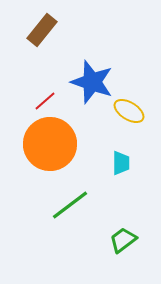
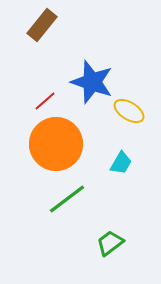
brown rectangle: moved 5 px up
orange circle: moved 6 px right
cyan trapezoid: rotated 30 degrees clockwise
green line: moved 3 px left, 6 px up
green trapezoid: moved 13 px left, 3 px down
